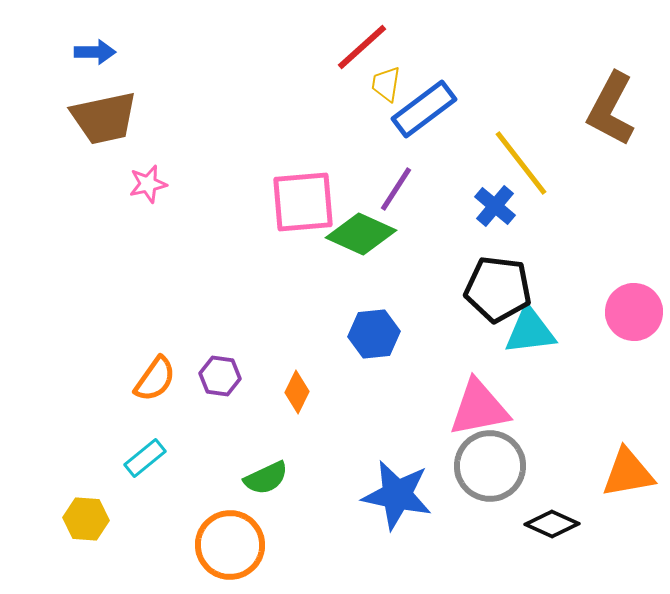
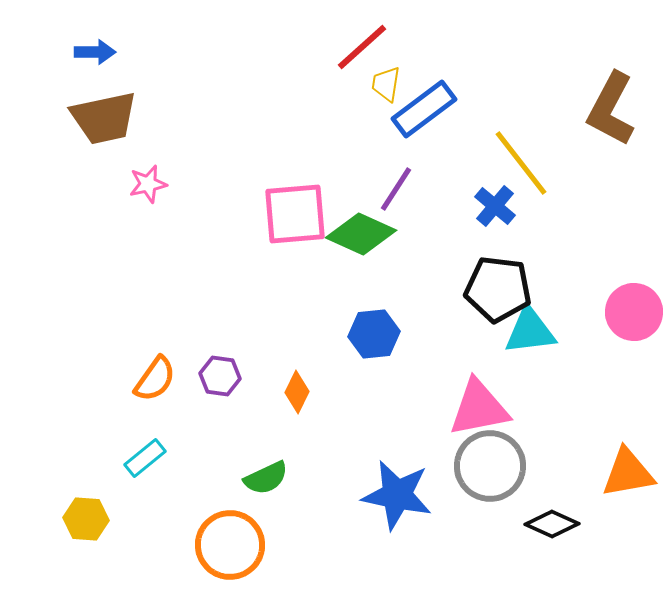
pink square: moved 8 px left, 12 px down
